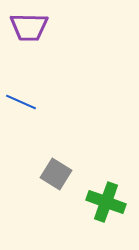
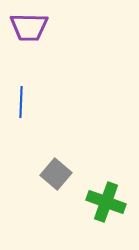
blue line: rotated 68 degrees clockwise
gray square: rotated 8 degrees clockwise
